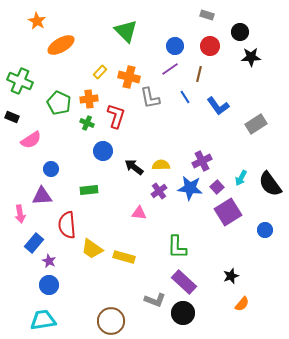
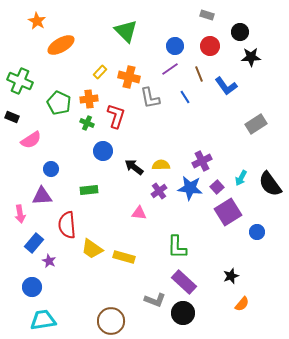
brown line at (199, 74): rotated 35 degrees counterclockwise
blue L-shape at (218, 106): moved 8 px right, 20 px up
blue circle at (265, 230): moved 8 px left, 2 px down
blue circle at (49, 285): moved 17 px left, 2 px down
